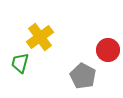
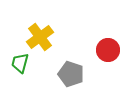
gray pentagon: moved 12 px left, 2 px up; rotated 10 degrees counterclockwise
